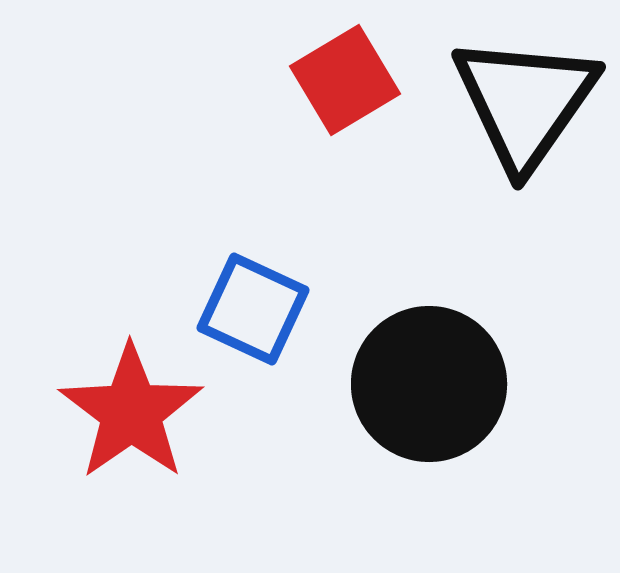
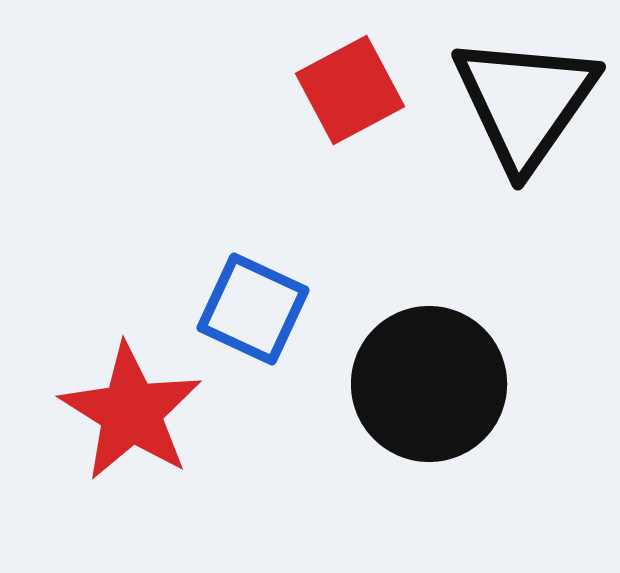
red square: moved 5 px right, 10 px down; rotated 3 degrees clockwise
red star: rotated 5 degrees counterclockwise
